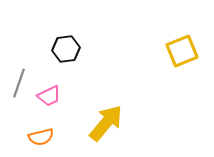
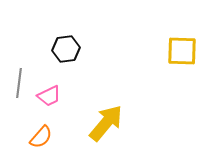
yellow square: rotated 24 degrees clockwise
gray line: rotated 12 degrees counterclockwise
orange semicircle: rotated 35 degrees counterclockwise
